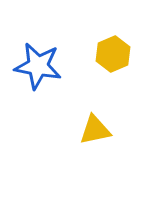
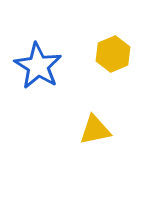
blue star: rotated 21 degrees clockwise
